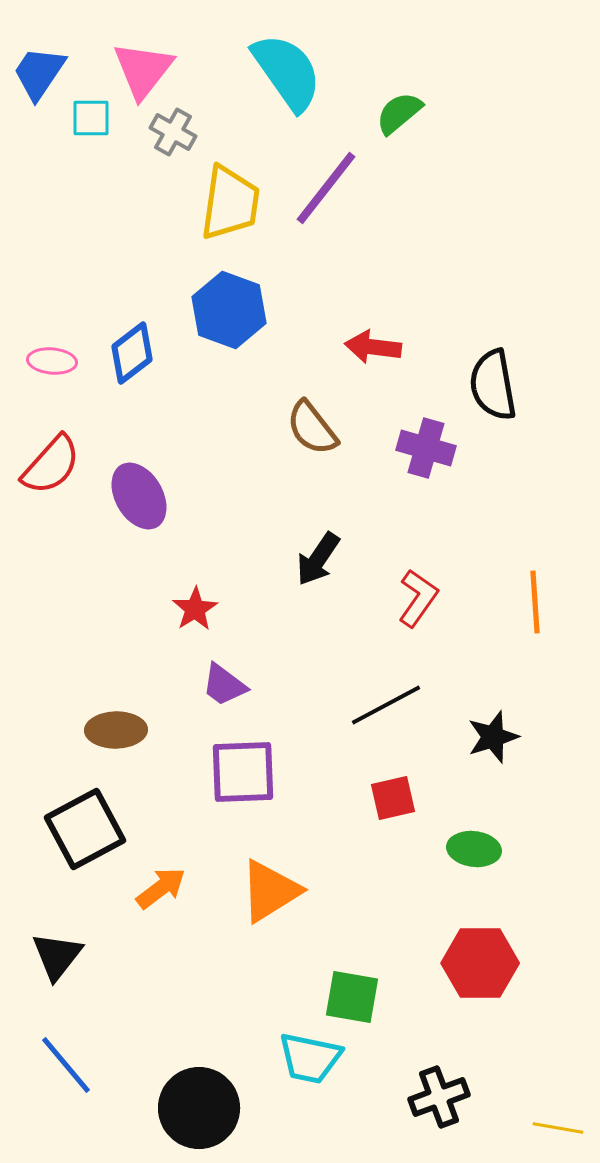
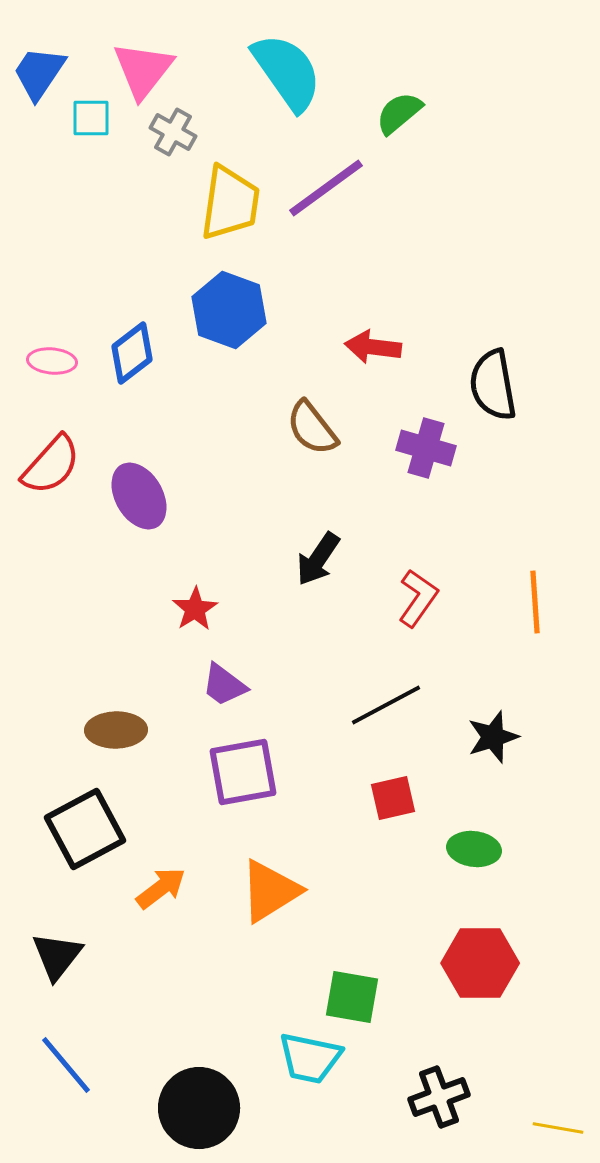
purple line: rotated 16 degrees clockwise
purple square: rotated 8 degrees counterclockwise
